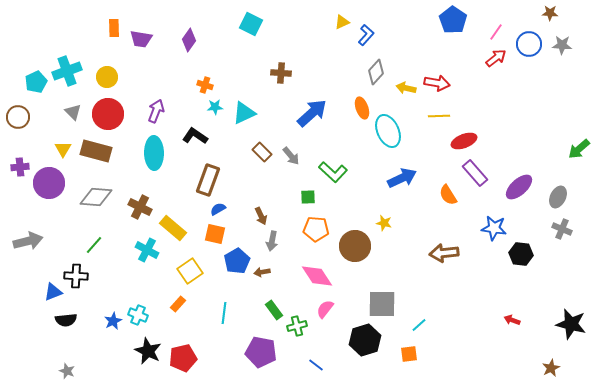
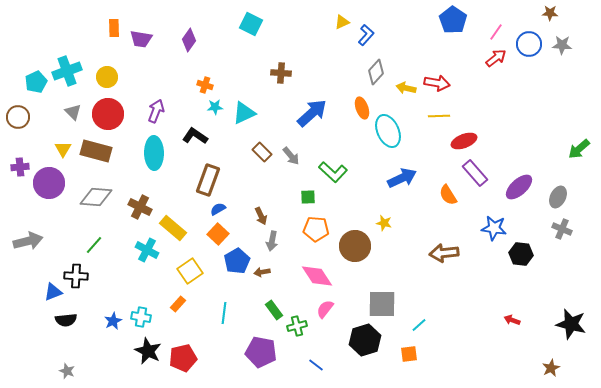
orange square at (215, 234): moved 3 px right; rotated 30 degrees clockwise
cyan cross at (138, 315): moved 3 px right, 2 px down; rotated 12 degrees counterclockwise
